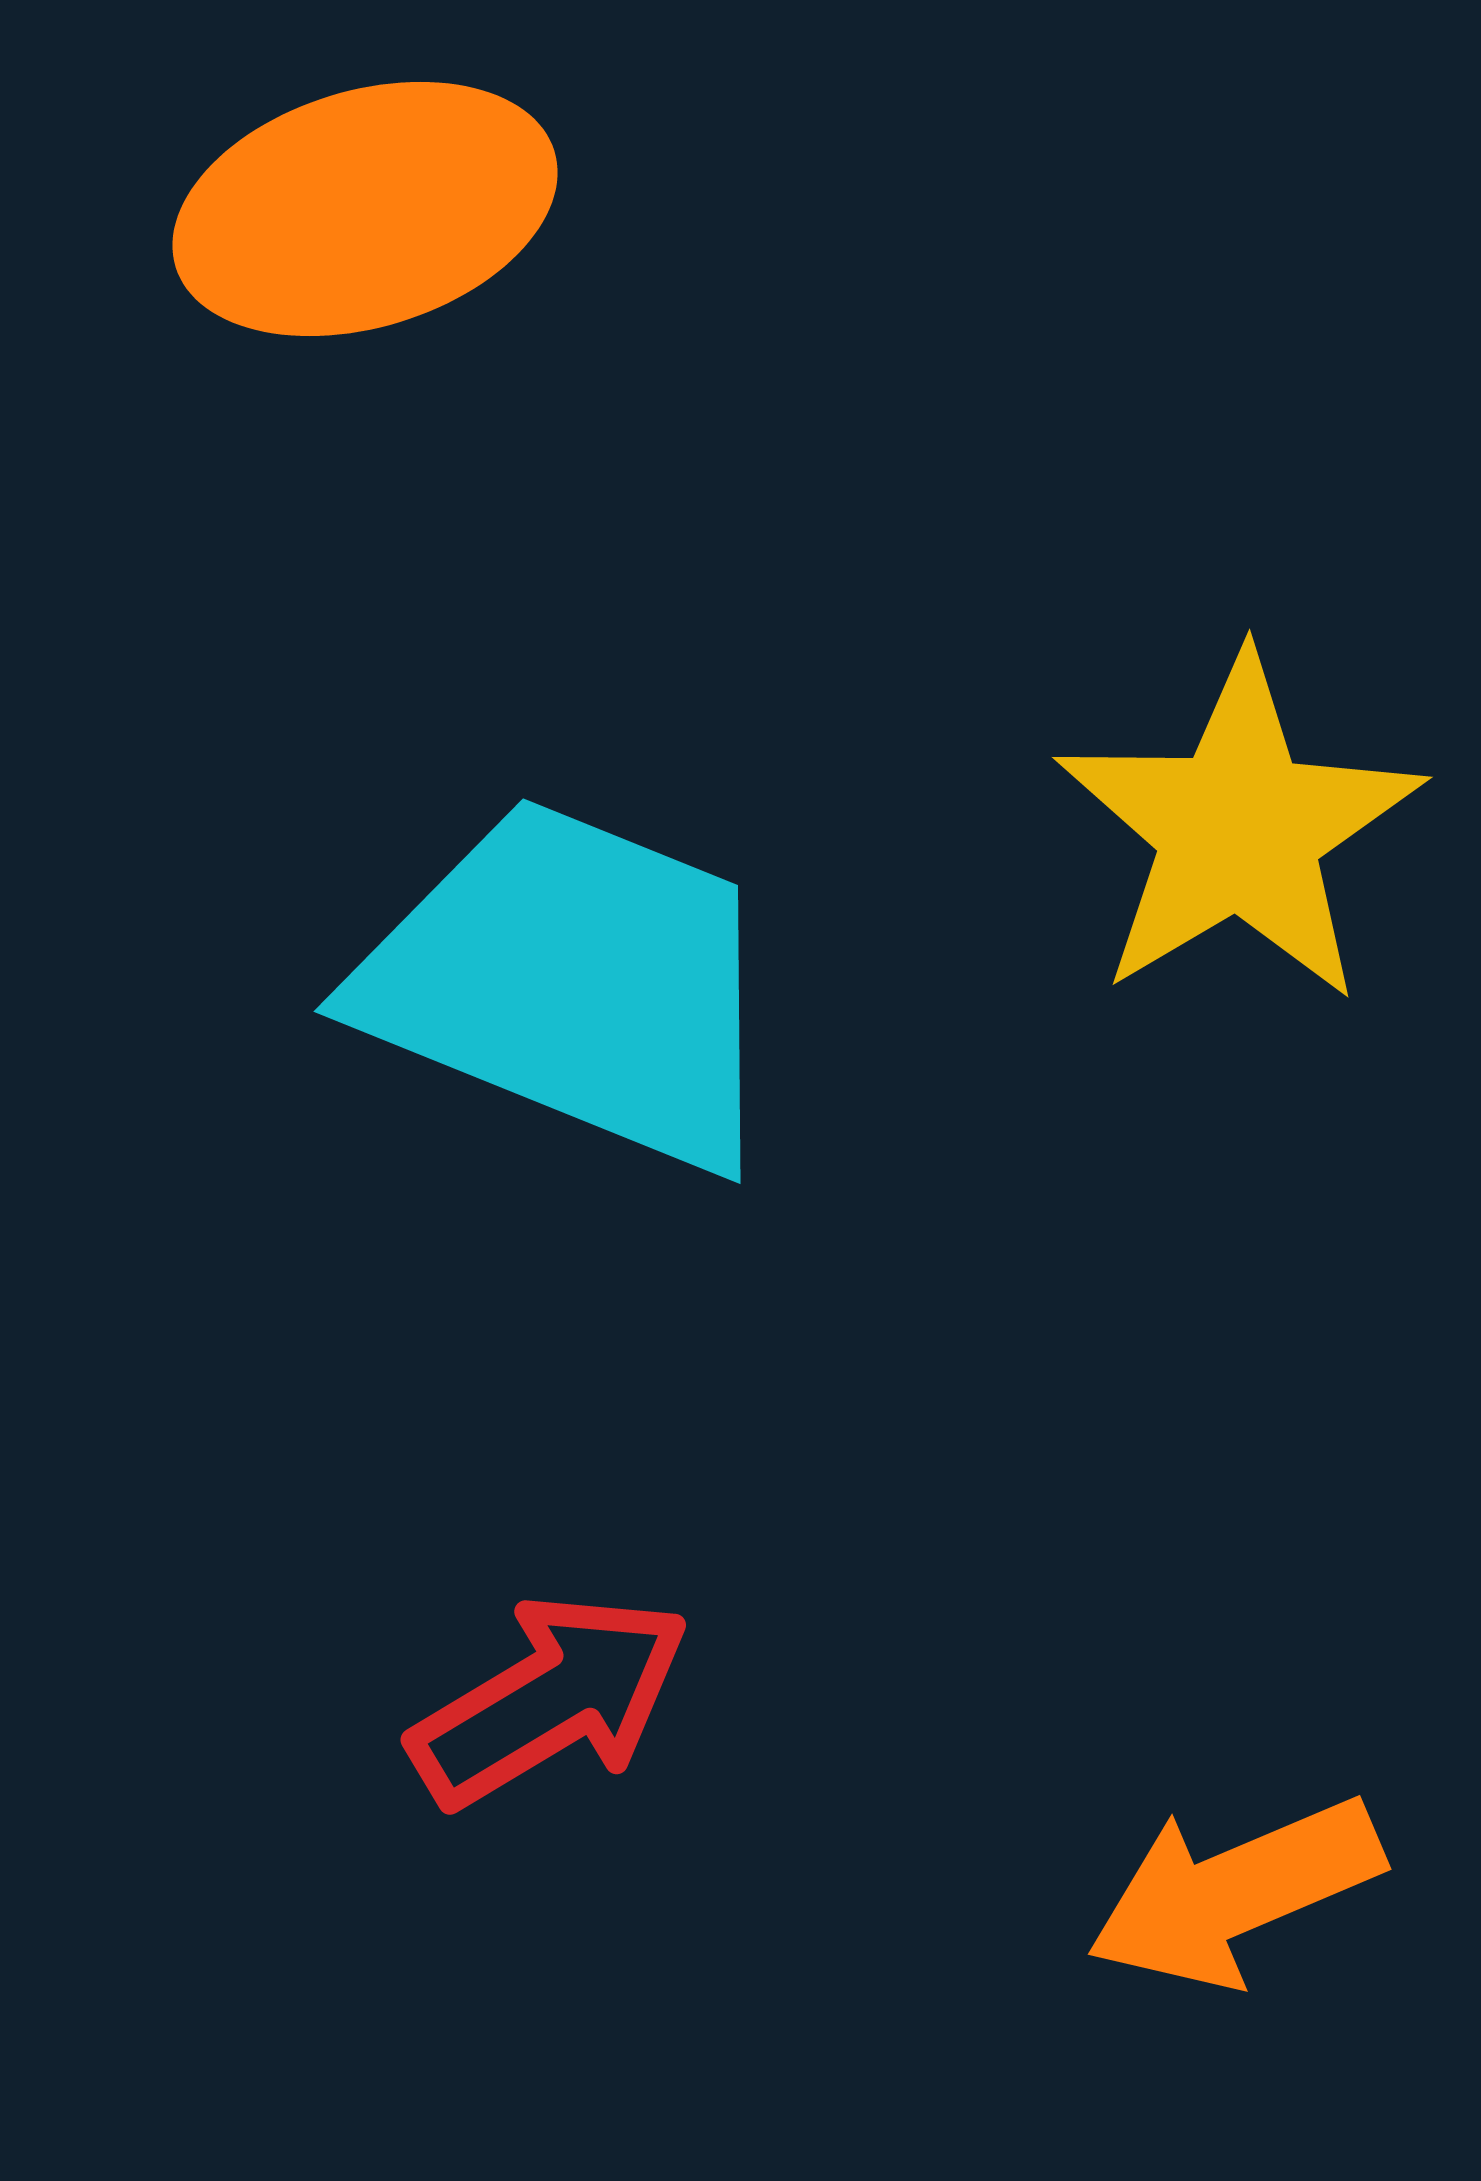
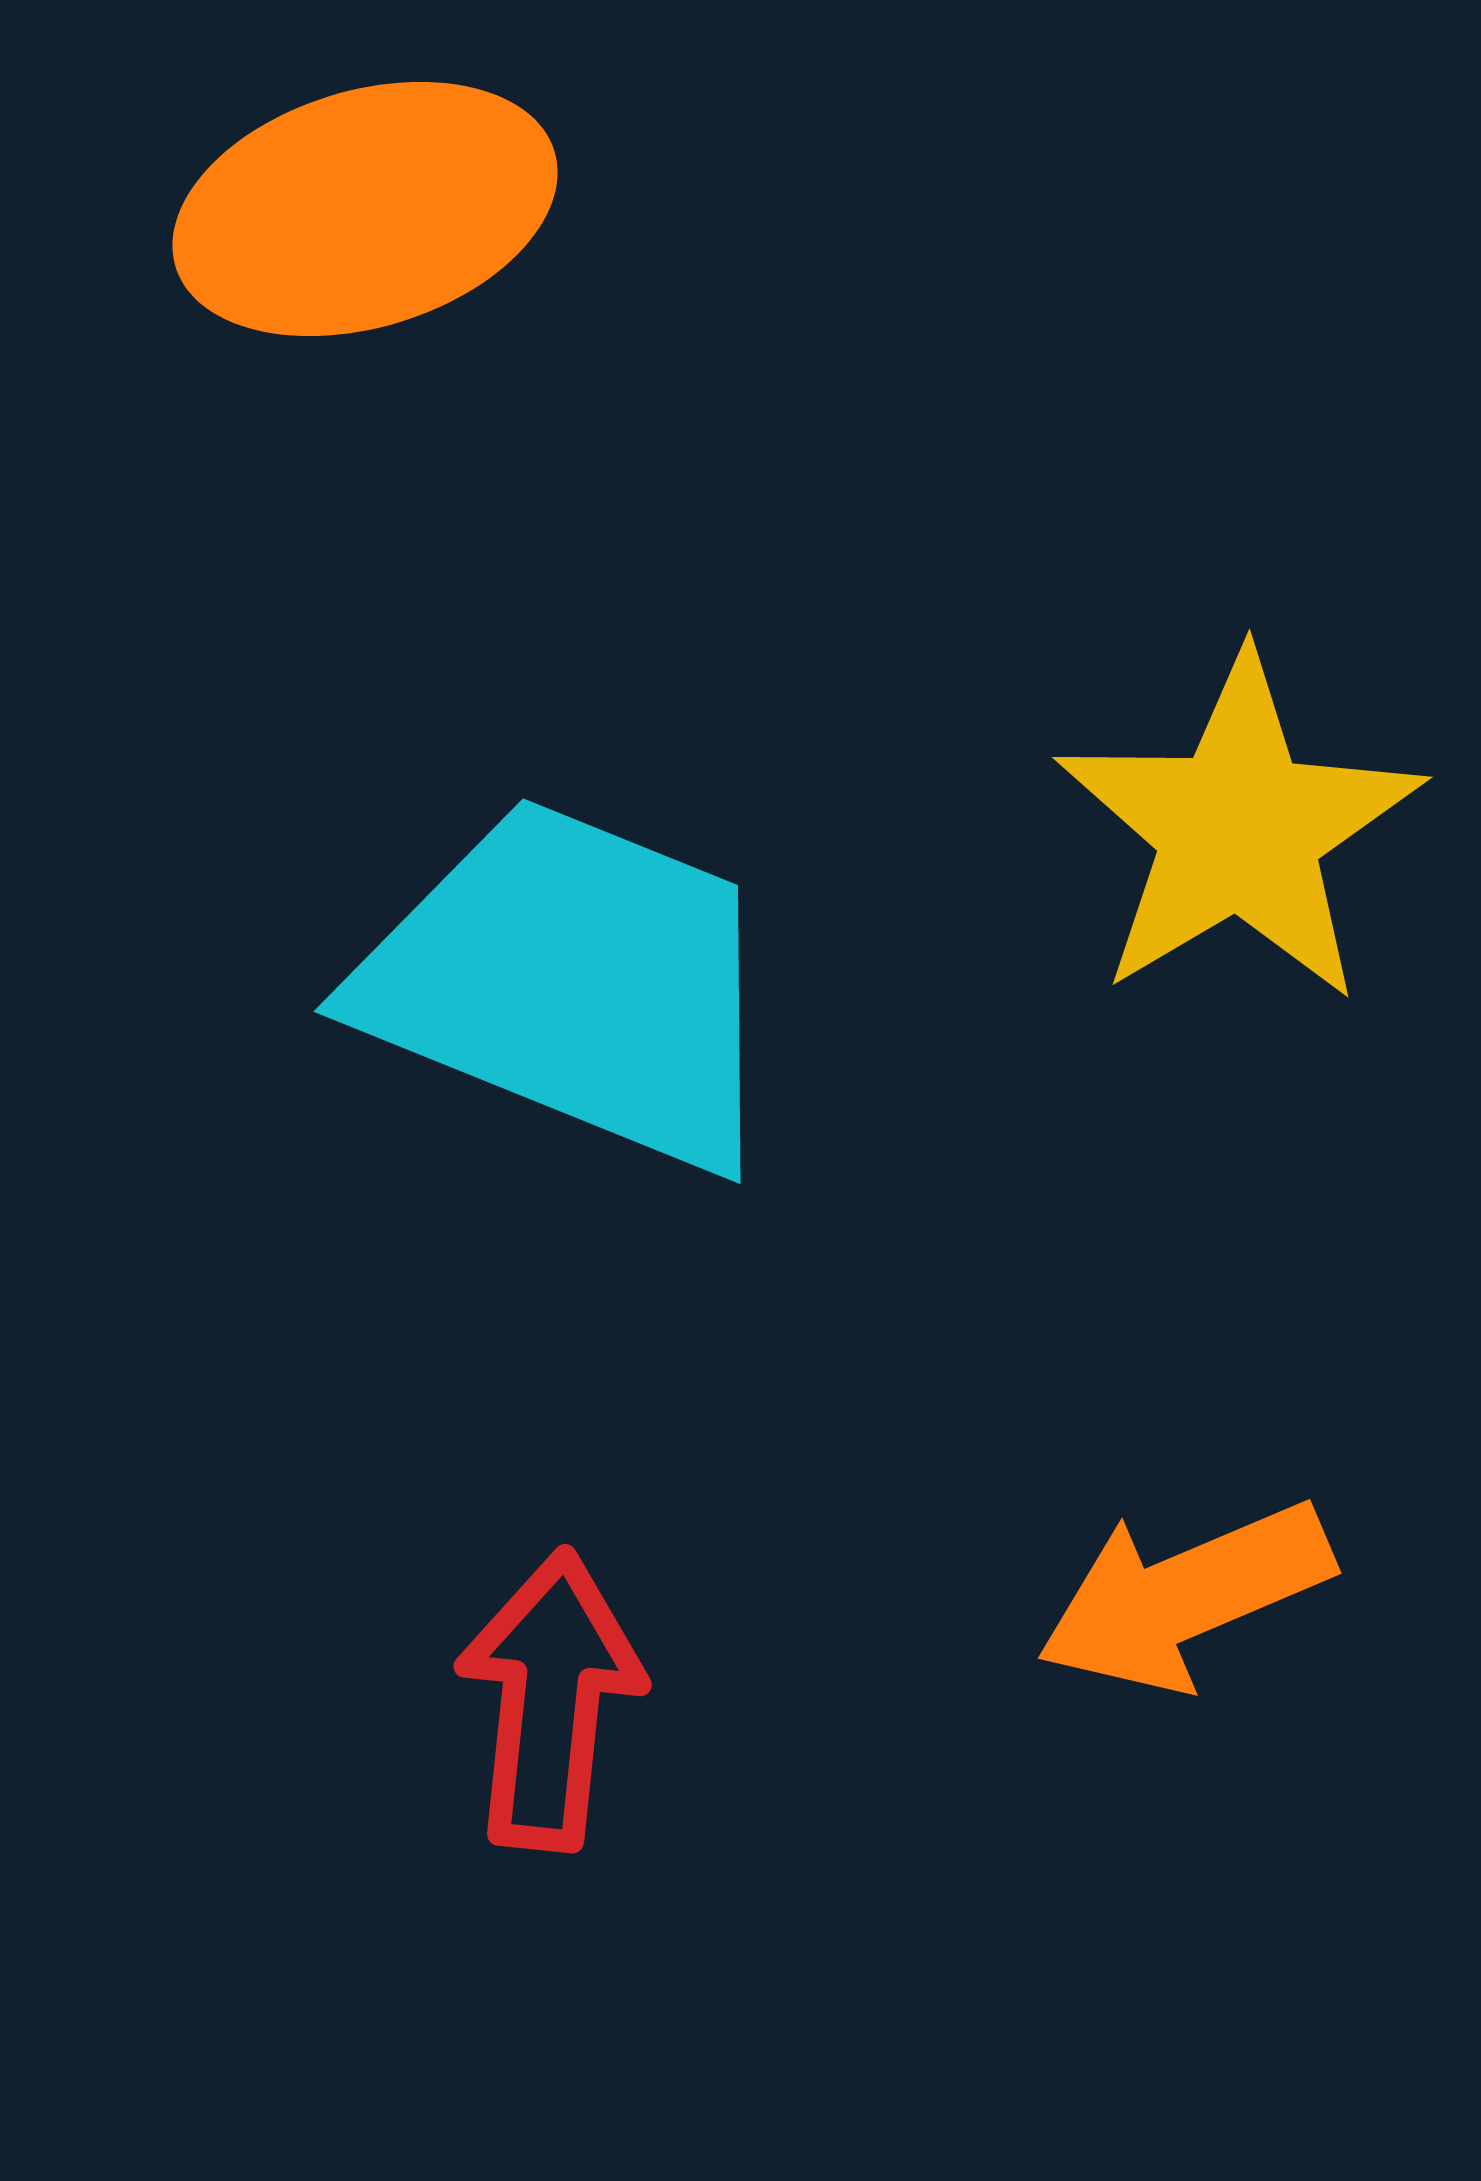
red arrow: rotated 53 degrees counterclockwise
orange arrow: moved 50 px left, 296 px up
